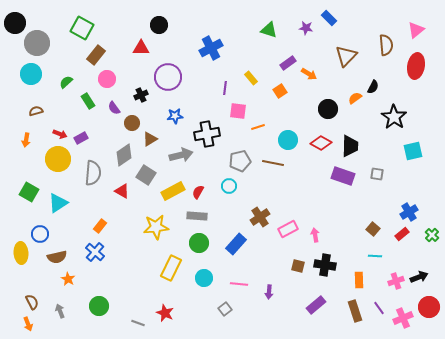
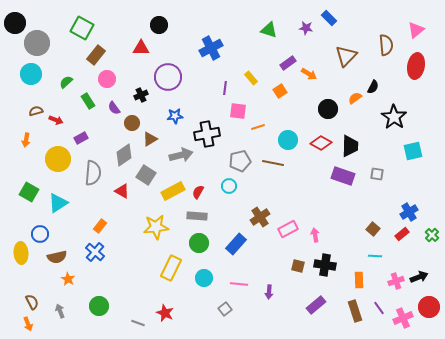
red arrow at (60, 134): moved 4 px left, 14 px up
